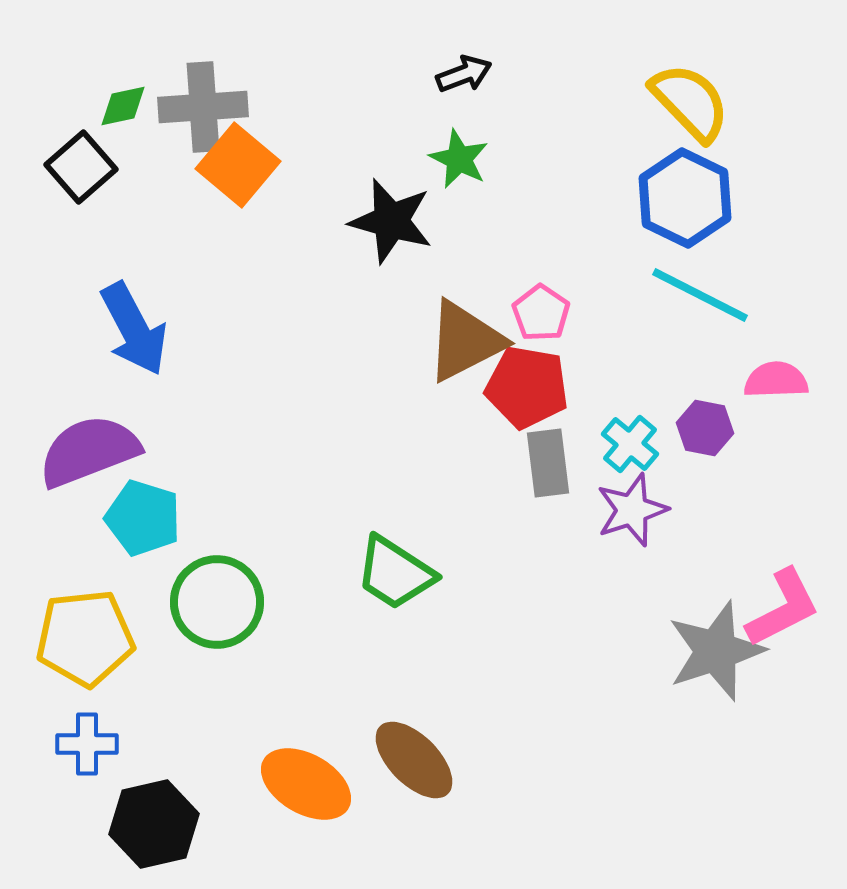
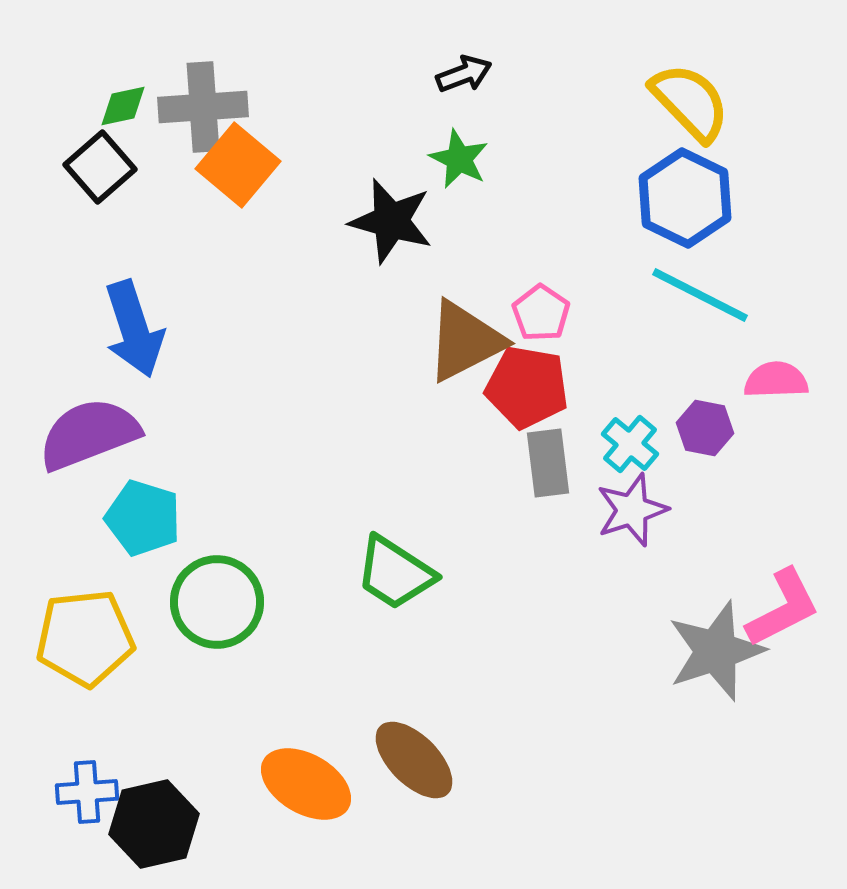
black square: moved 19 px right
blue arrow: rotated 10 degrees clockwise
purple semicircle: moved 17 px up
blue cross: moved 48 px down; rotated 4 degrees counterclockwise
